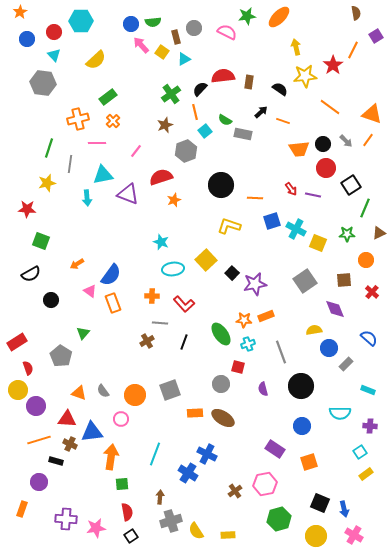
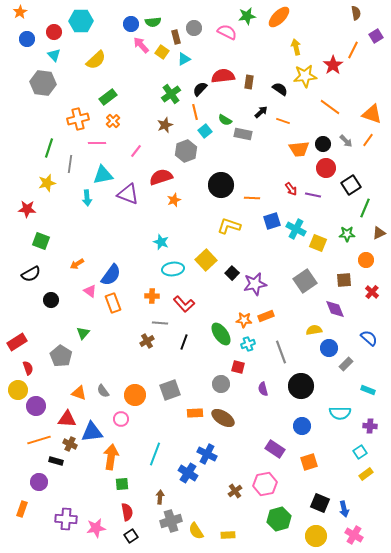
orange line at (255, 198): moved 3 px left
